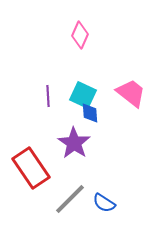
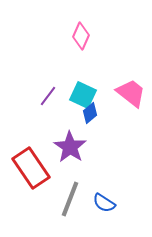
pink diamond: moved 1 px right, 1 px down
purple line: rotated 40 degrees clockwise
blue diamond: rotated 55 degrees clockwise
purple star: moved 4 px left, 4 px down
gray line: rotated 24 degrees counterclockwise
